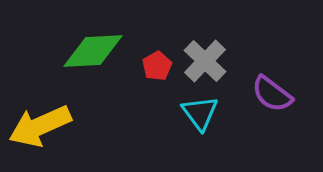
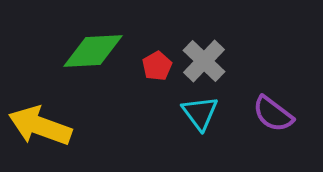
gray cross: moved 1 px left
purple semicircle: moved 1 px right, 20 px down
yellow arrow: rotated 44 degrees clockwise
